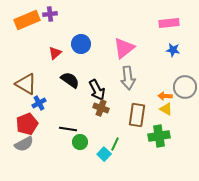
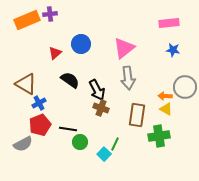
red pentagon: moved 13 px right, 1 px down
gray semicircle: moved 1 px left
